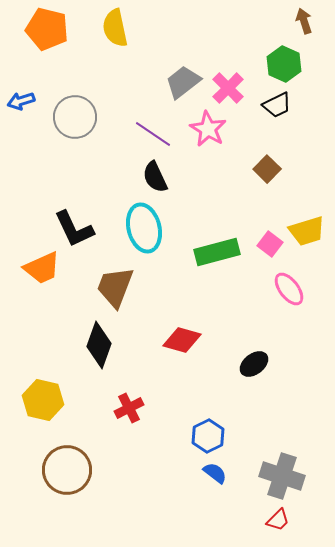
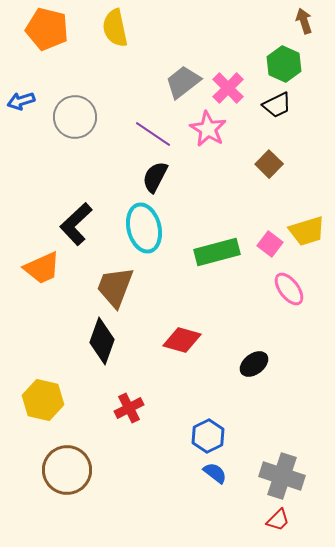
brown square: moved 2 px right, 5 px up
black semicircle: rotated 52 degrees clockwise
black L-shape: moved 2 px right, 5 px up; rotated 72 degrees clockwise
black diamond: moved 3 px right, 4 px up
